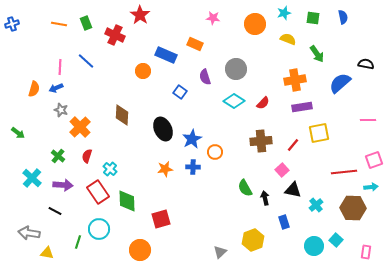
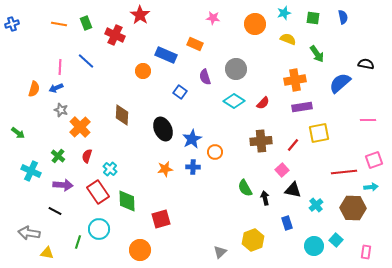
cyan cross at (32, 178): moved 1 px left, 7 px up; rotated 18 degrees counterclockwise
blue rectangle at (284, 222): moved 3 px right, 1 px down
